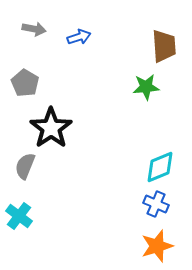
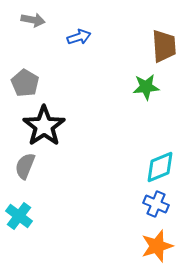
gray arrow: moved 1 px left, 9 px up
black star: moved 7 px left, 2 px up
